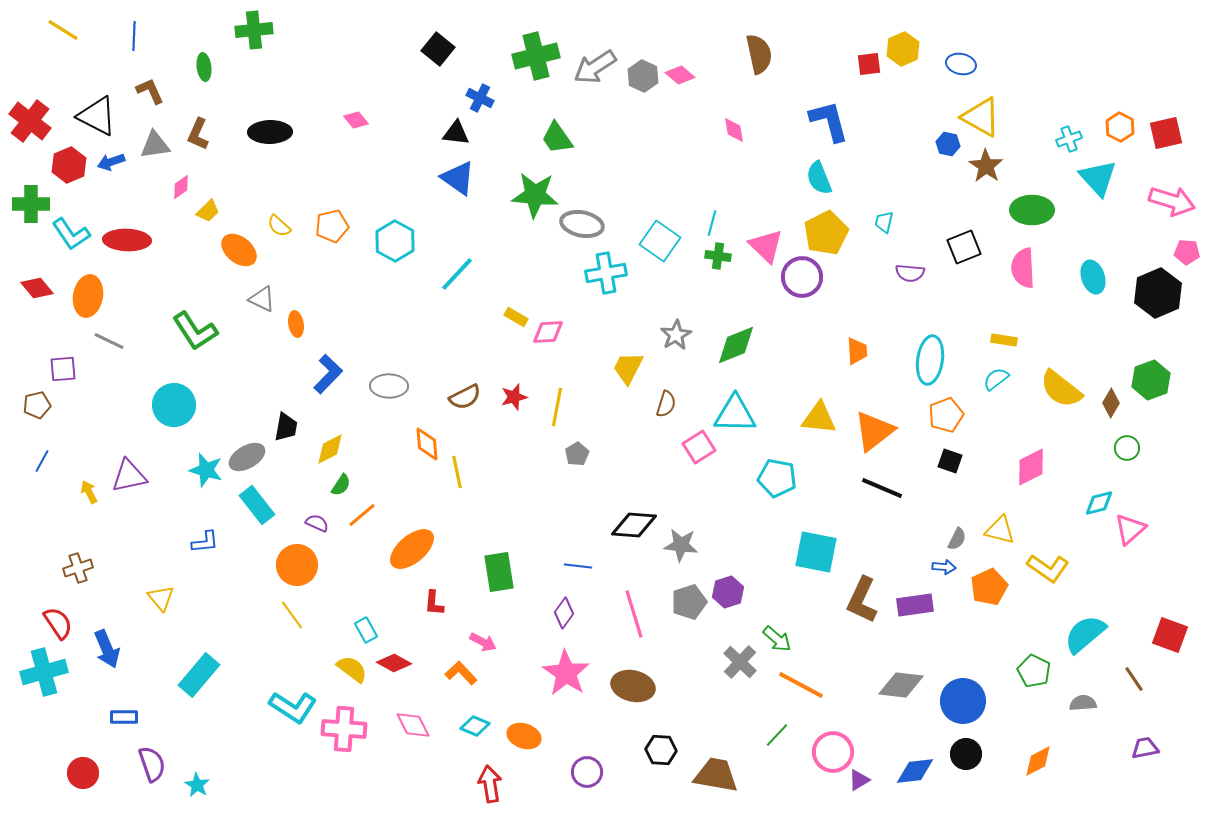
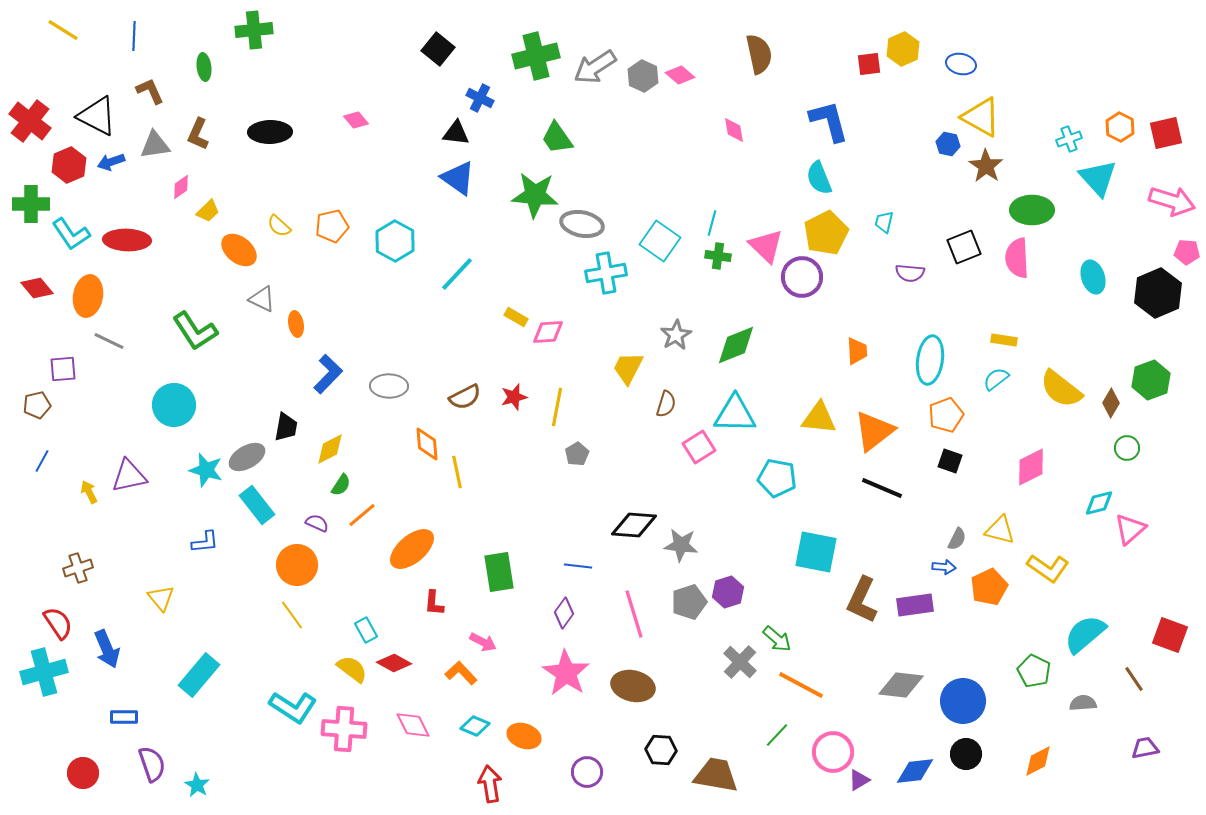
pink semicircle at (1023, 268): moved 6 px left, 10 px up
